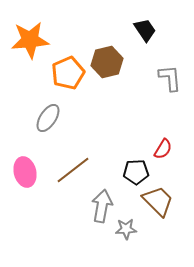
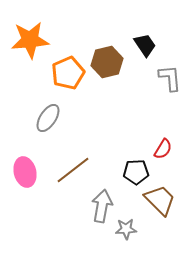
black trapezoid: moved 15 px down
brown trapezoid: moved 2 px right, 1 px up
